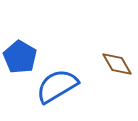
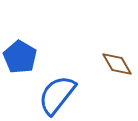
blue semicircle: moved 9 px down; rotated 21 degrees counterclockwise
